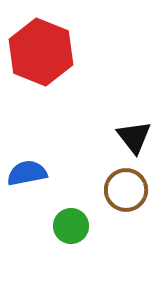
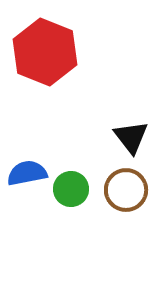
red hexagon: moved 4 px right
black triangle: moved 3 px left
green circle: moved 37 px up
